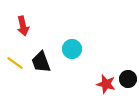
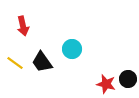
black trapezoid: moved 1 px right; rotated 15 degrees counterclockwise
